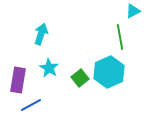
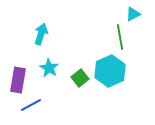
cyan triangle: moved 3 px down
cyan hexagon: moved 1 px right, 1 px up
